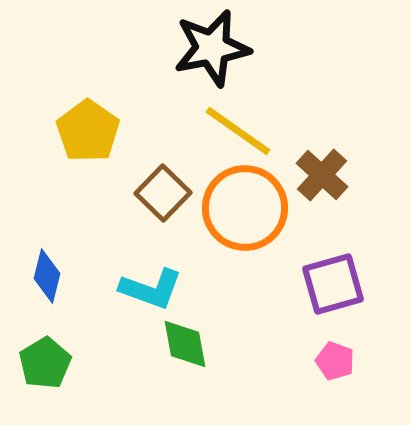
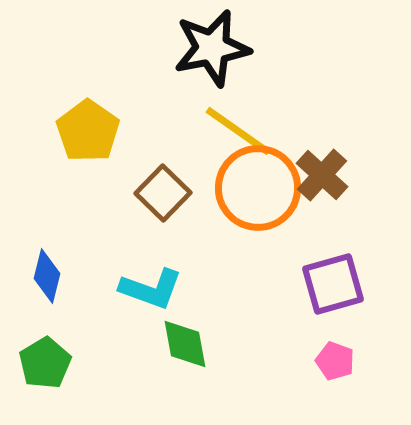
orange circle: moved 13 px right, 20 px up
